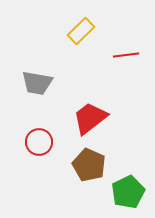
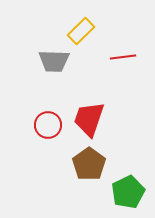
red line: moved 3 px left, 2 px down
gray trapezoid: moved 17 px right, 22 px up; rotated 8 degrees counterclockwise
red trapezoid: moved 1 px left, 1 px down; rotated 33 degrees counterclockwise
red circle: moved 9 px right, 17 px up
brown pentagon: moved 1 px up; rotated 12 degrees clockwise
